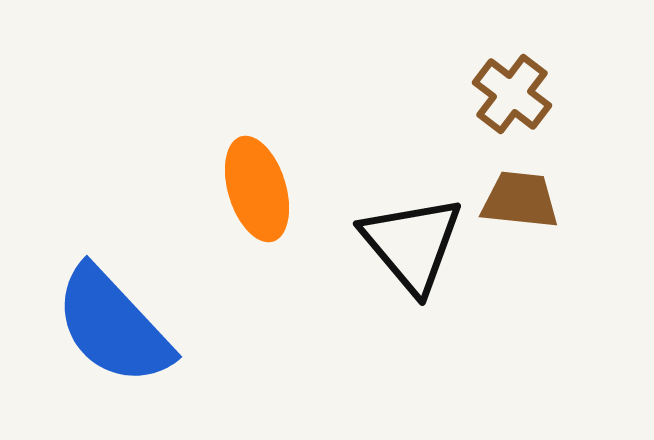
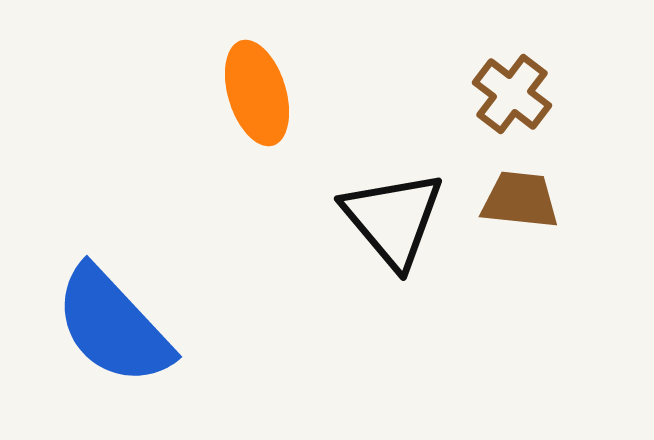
orange ellipse: moved 96 px up
black triangle: moved 19 px left, 25 px up
